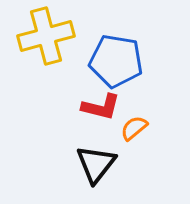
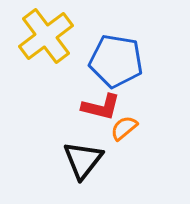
yellow cross: rotated 22 degrees counterclockwise
orange semicircle: moved 10 px left
black triangle: moved 13 px left, 4 px up
